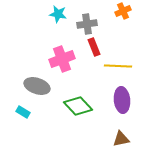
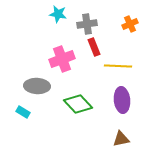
orange cross: moved 7 px right, 13 px down
gray ellipse: rotated 15 degrees counterclockwise
green diamond: moved 2 px up
